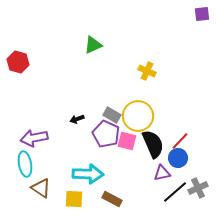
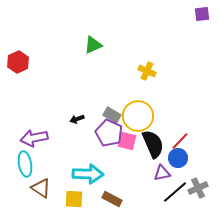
red hexagon: rotated 20 degrees clockwise
purple pentagon: moved 3 px right, 1 px up
